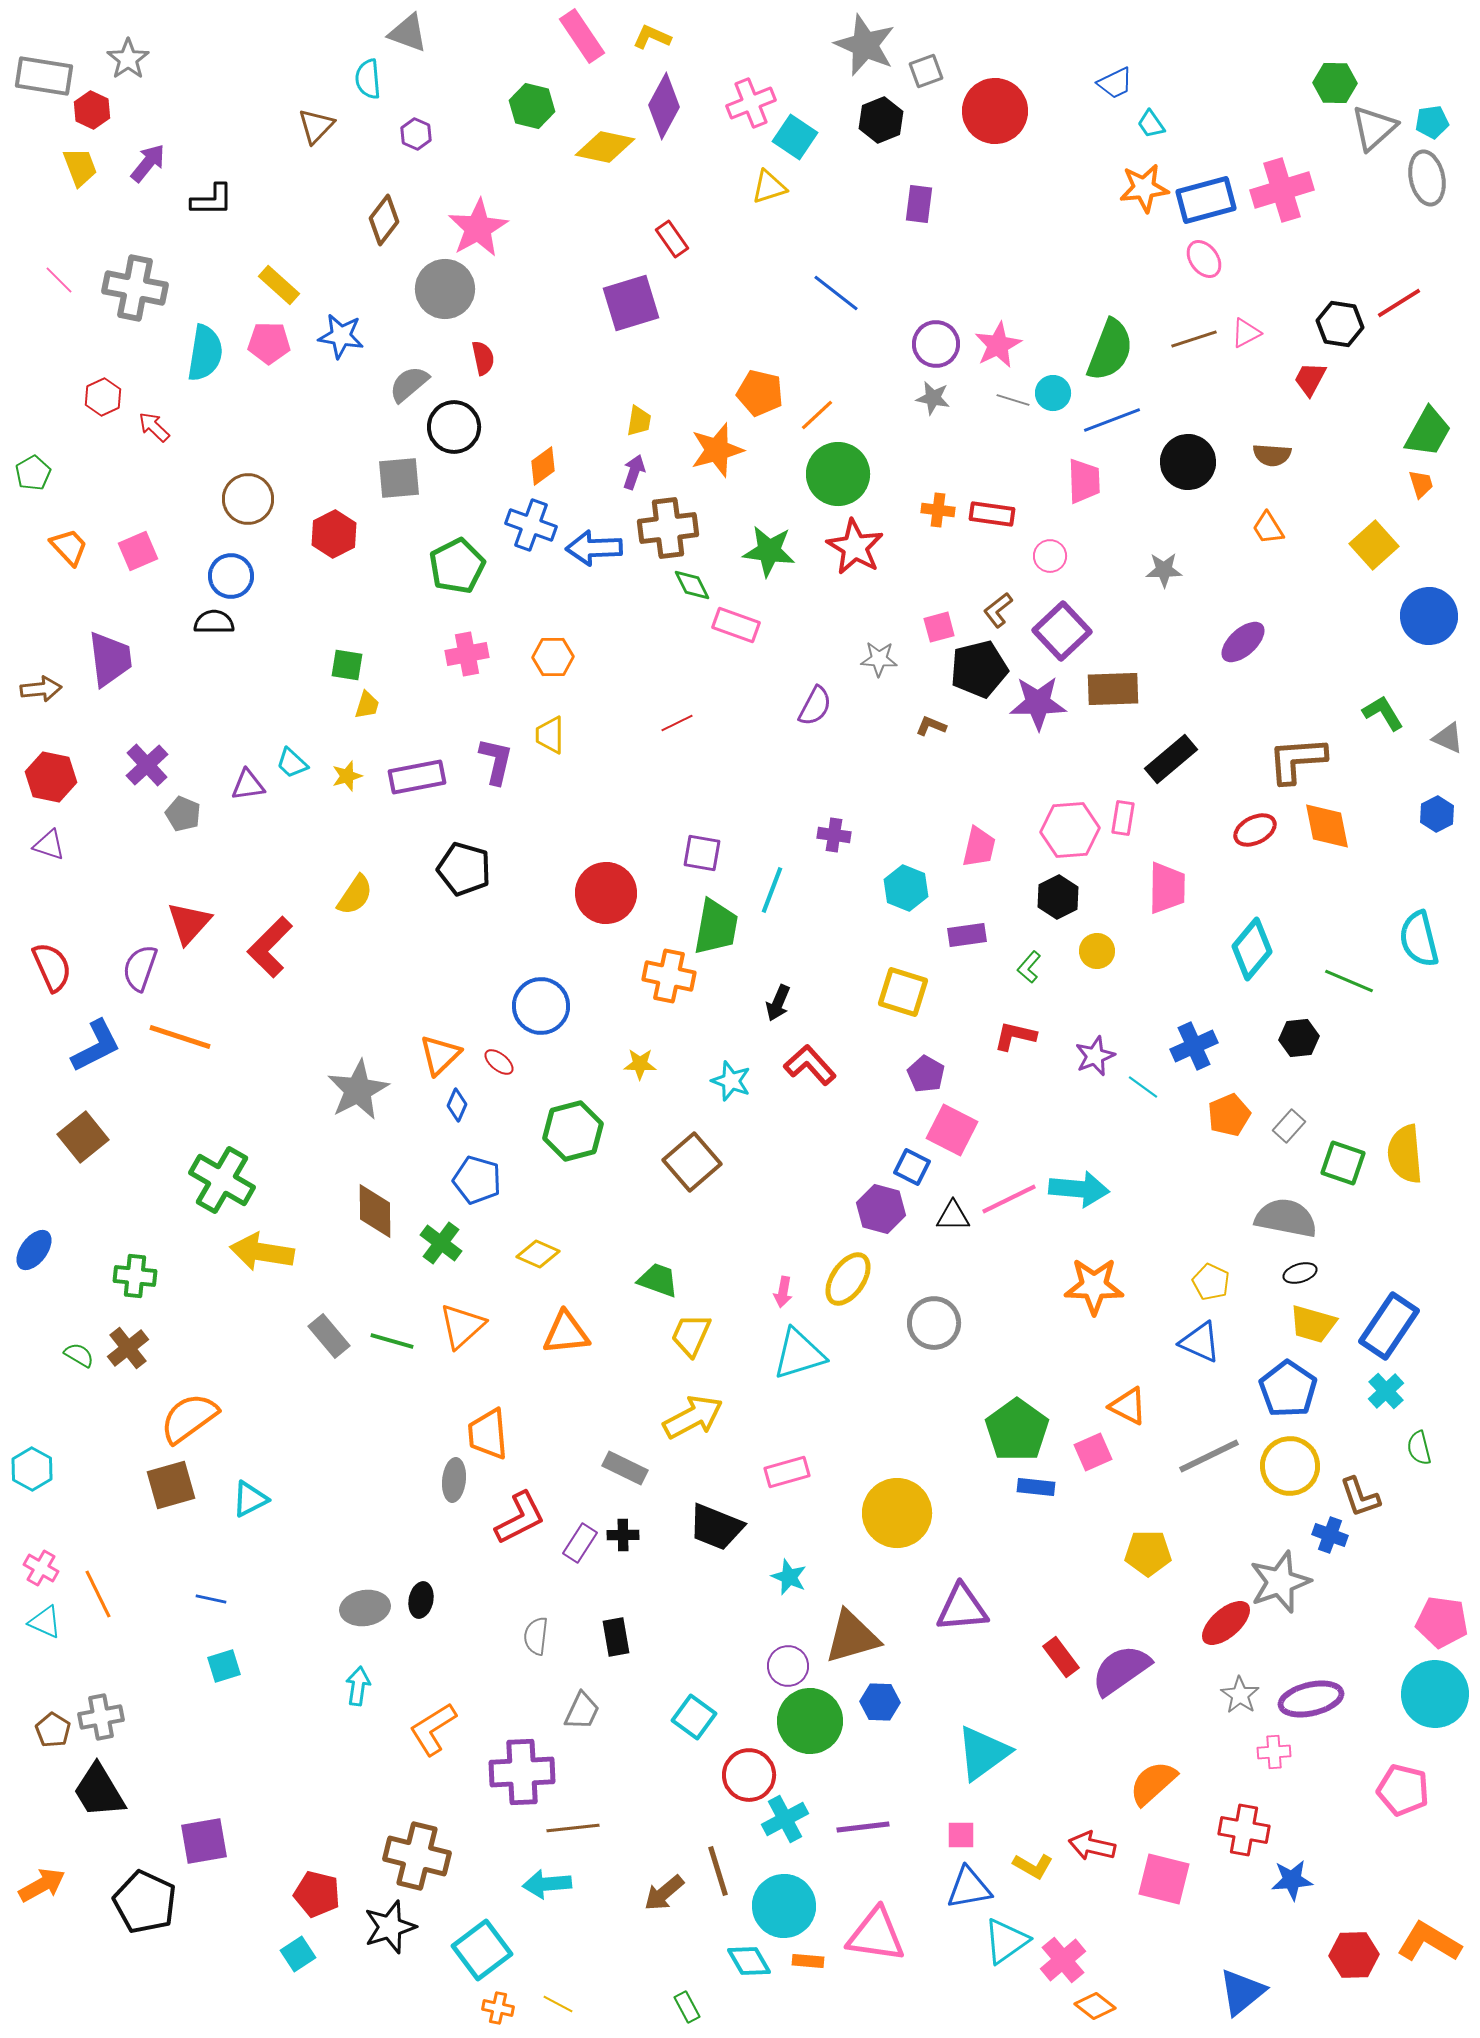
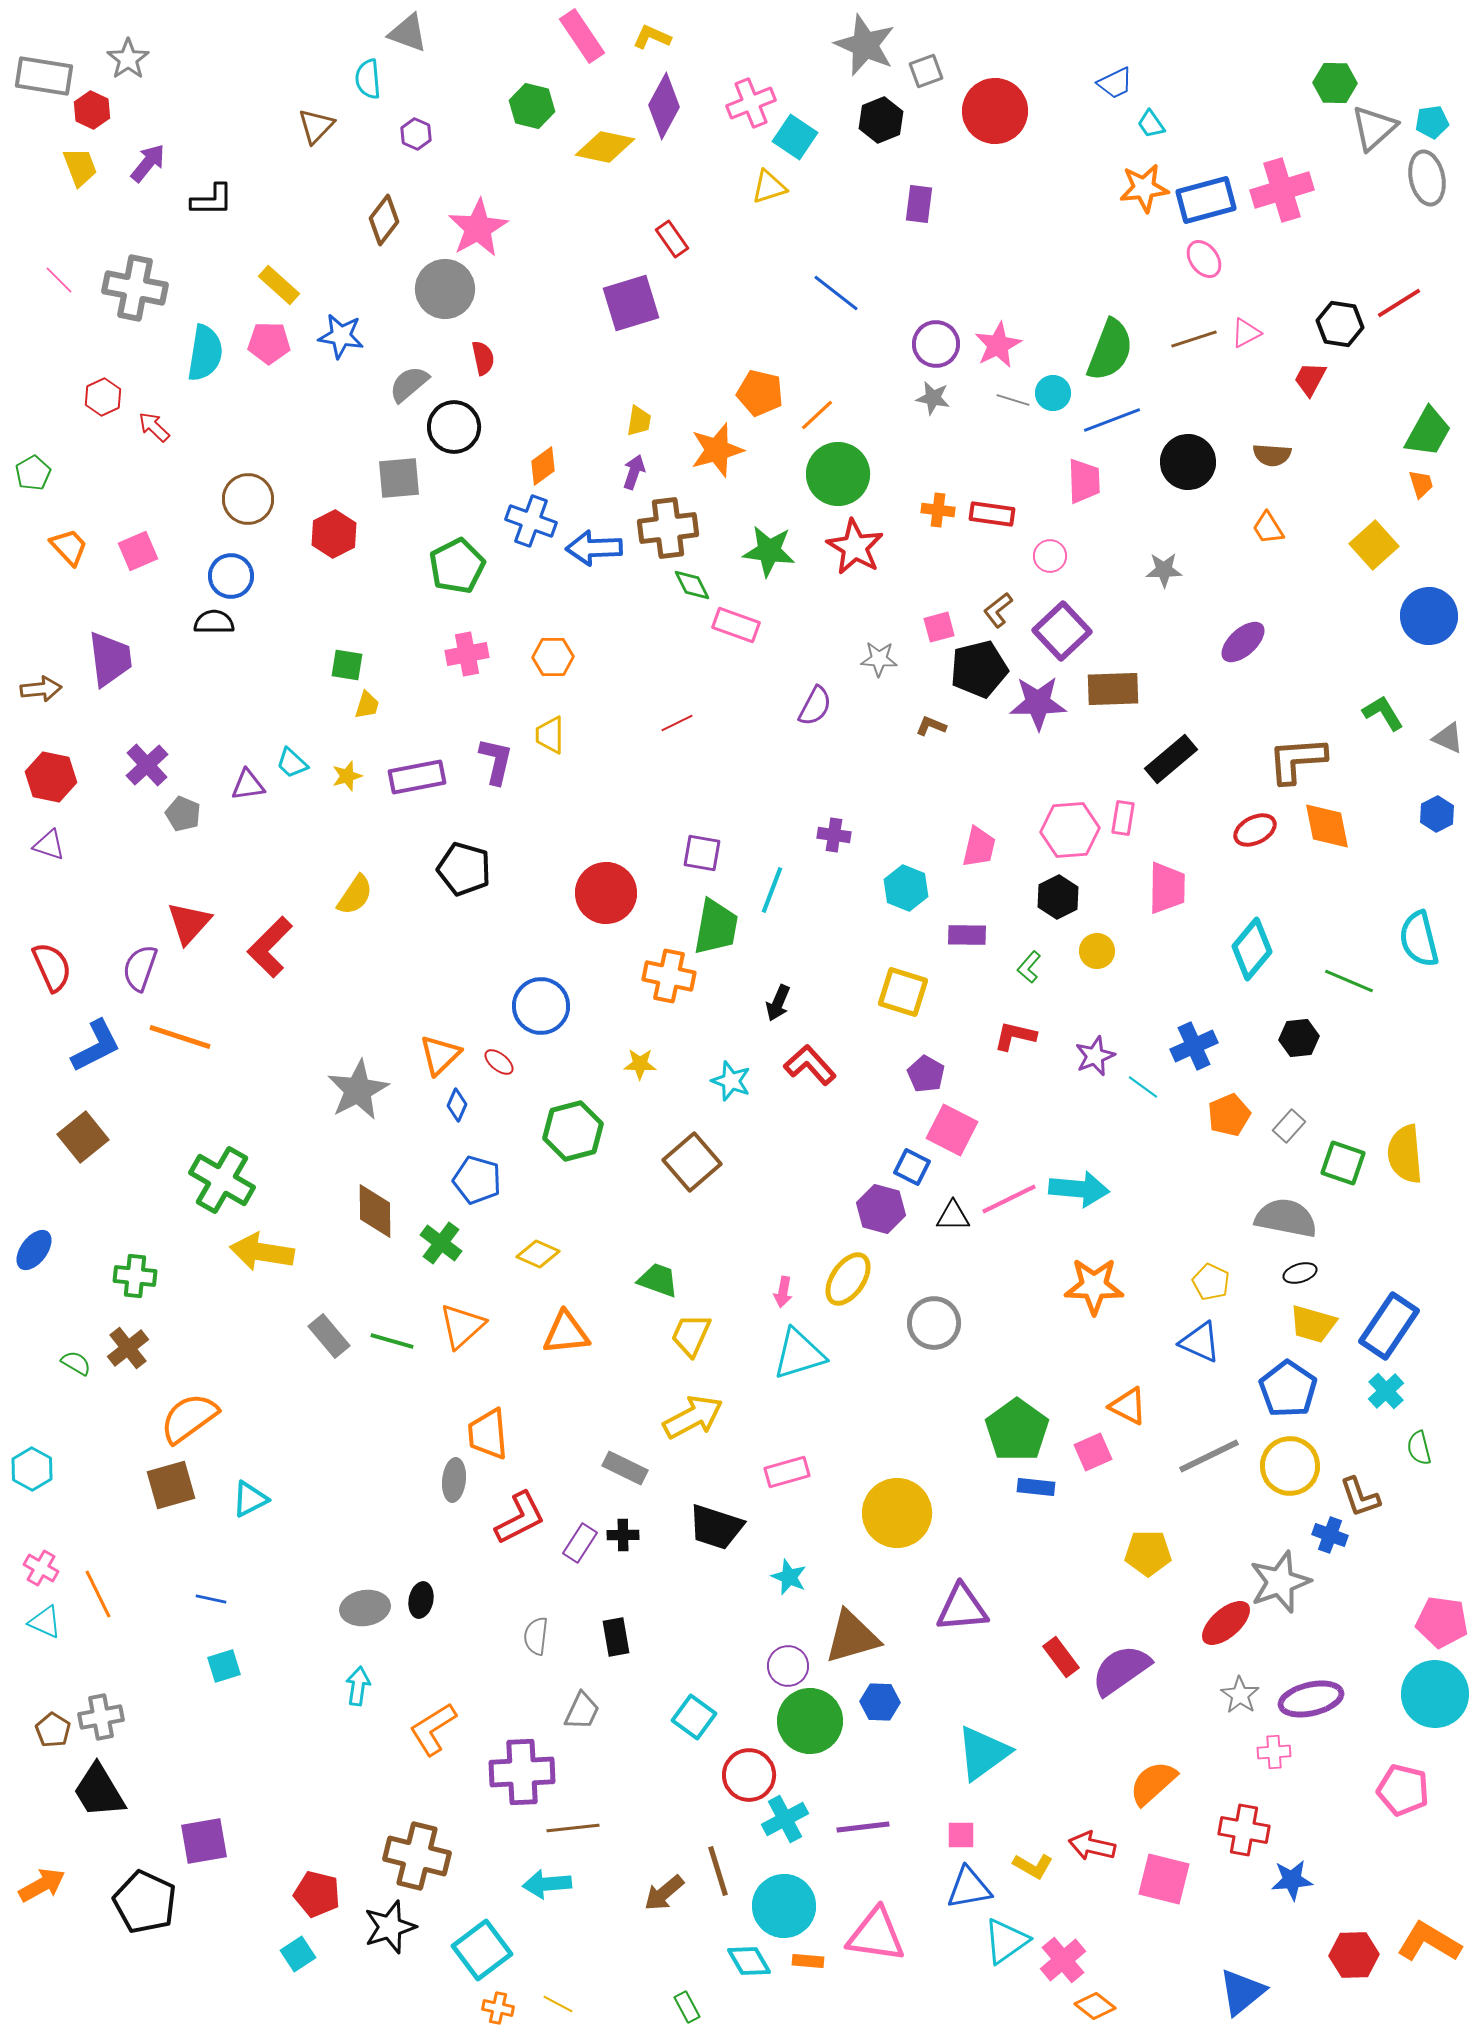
blue cross at (531, 525): moved 4 px up
purple rectangle at (967, 935): rotated 9 degrees clockwise
green semicircle at (79, 1355): moved 3 px left, 8 px down
black trapezoid at (716, 1527): rotated 4 degrees counterclockwise
